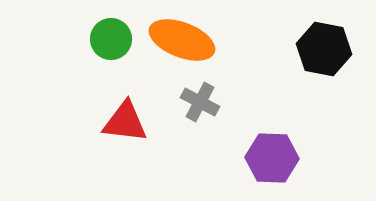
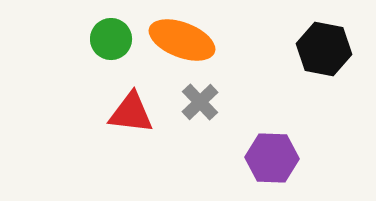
gray cross: rotated 18 degrees clockwise
red triangle: moved 6 px right, 9 px up
